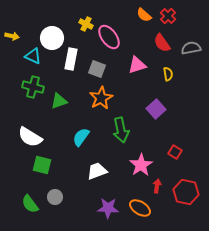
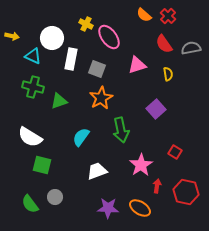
red semicircle: moved 2 px right, 1 px down
